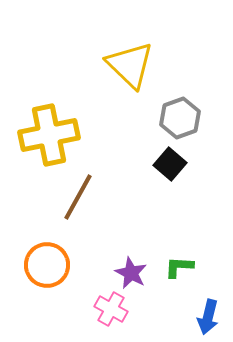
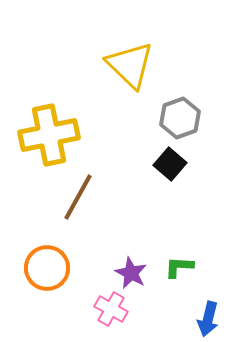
orange circle: moved 3 px down
blue arrow: moved 2 px down
